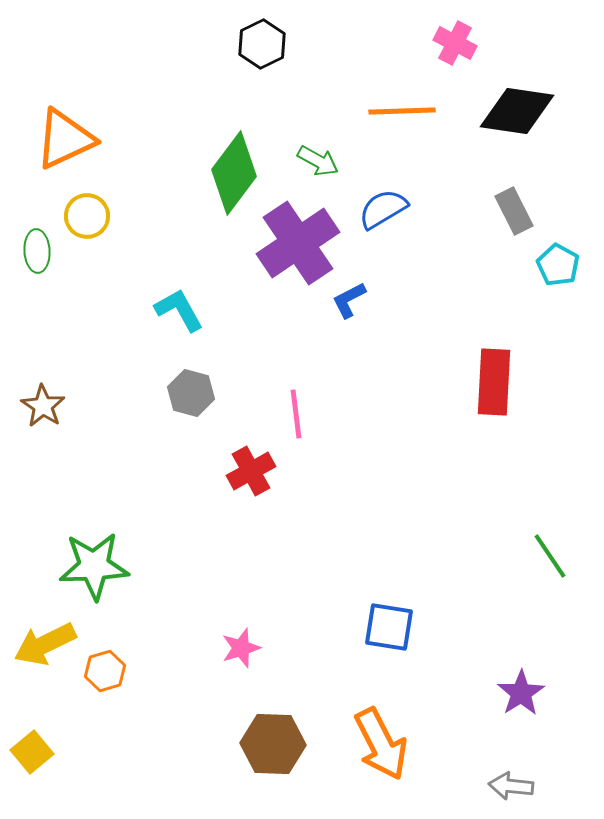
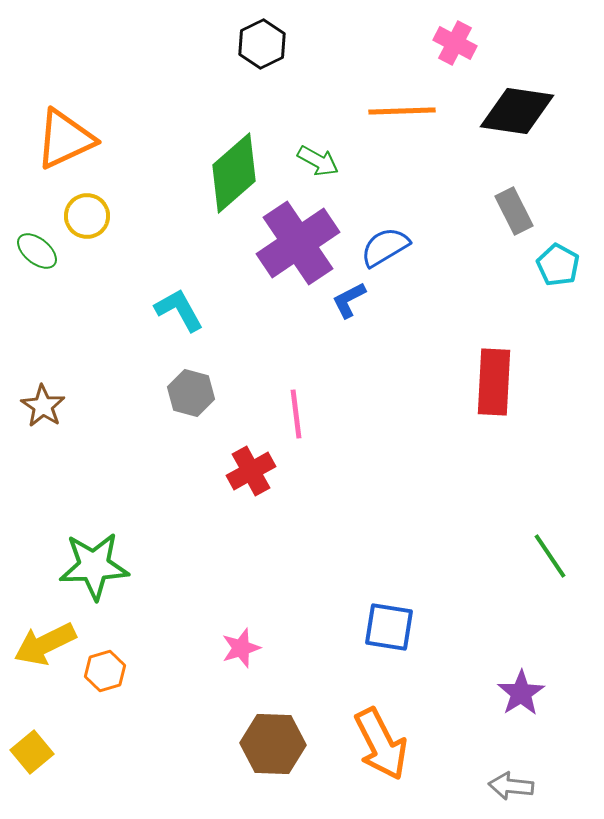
green diamond: rotated 12 degrees clockwise
blue semicircle: moved 2 px right, 38 px down
green ellipse: rotated 48 degrees counterclockwise
